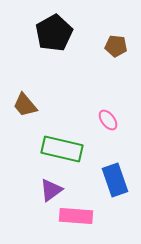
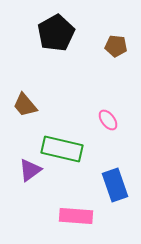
black pentagon: moved 2 px right
blue rectangle: moved 5 px down
purple triangle: moved 21 px left, 20 px up
